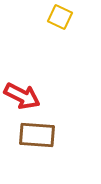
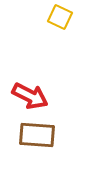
red arrow: moved 8 px right
